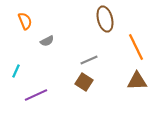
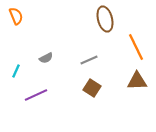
orange semicircle: moved 9 px left, 5 px up
gray semicircle: moved 1 px left, 17 px down
brown square: moved 8 px right, 6 px down
